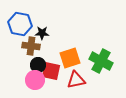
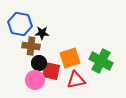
black circle: moved 1 px right, 2 px up
